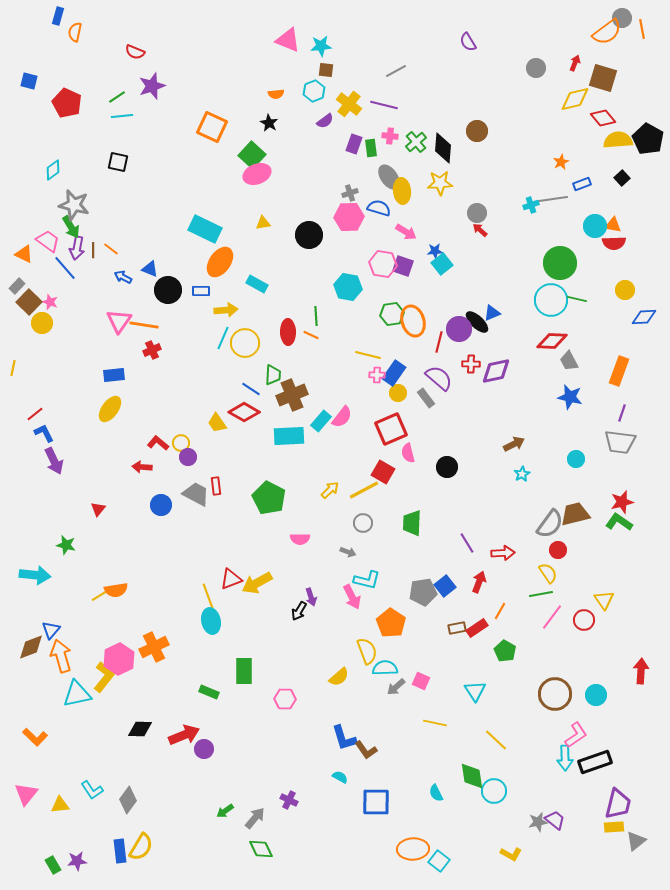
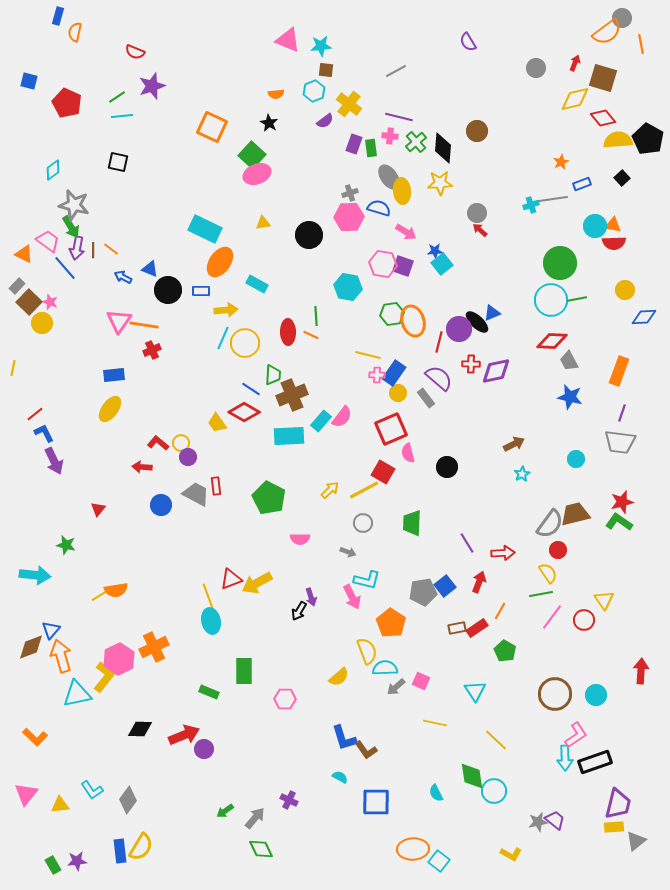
orange line at (642, 29): moved 1 px left, 15 px down
purple line at (384, 105): moved 15 px right, 12 px down
green line at (577, 299): rotated 24 degrees counterclockwise
